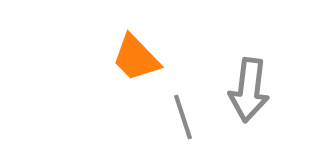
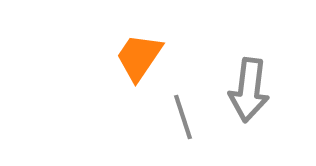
orange trapezoid: moved 3 px right, 1 px up; rotated 78 degrees clockwise
